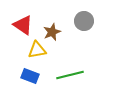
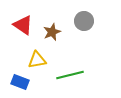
yellow triangle: moved 10 px down
blue rectangle: moved 10 px left, 6 px down
